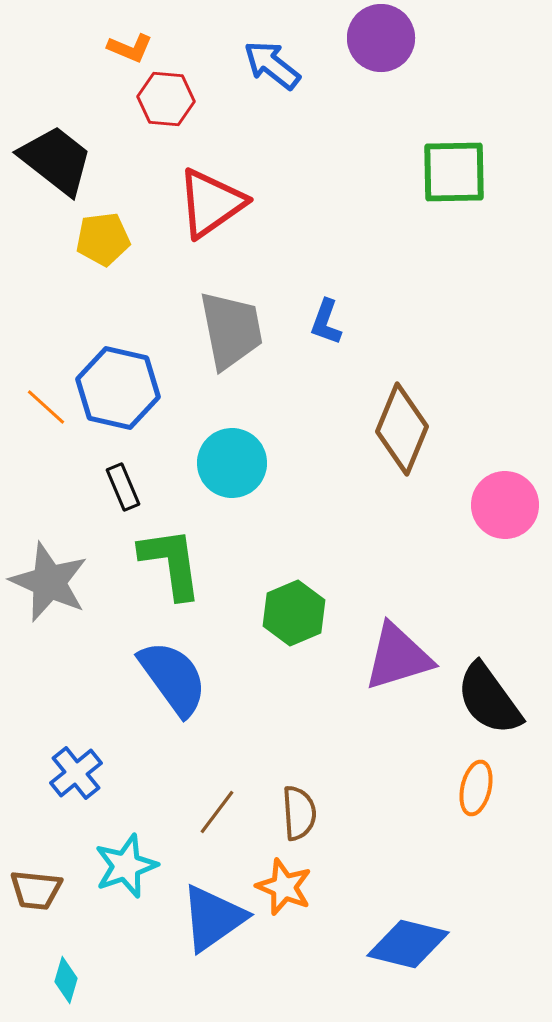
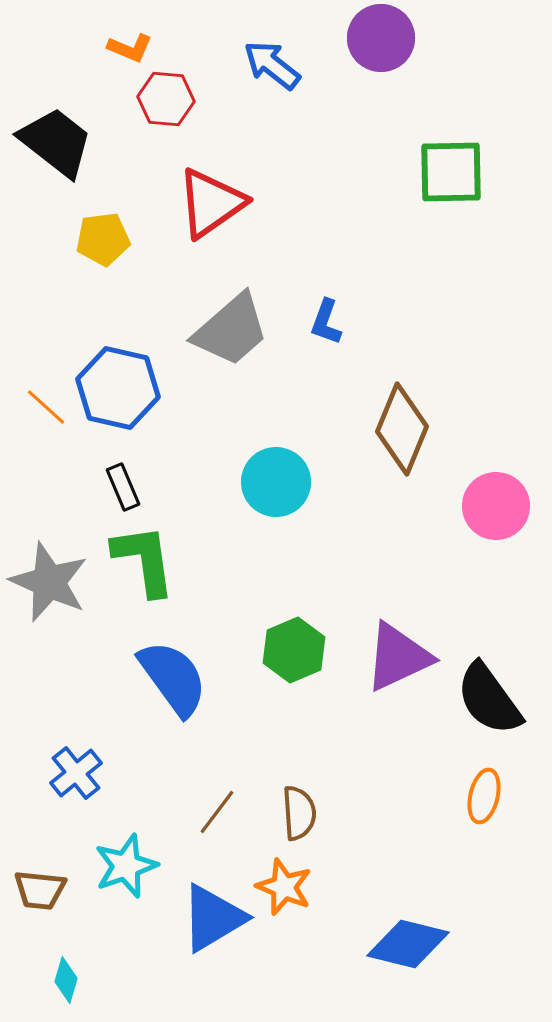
black trapezoid: moved 18 px up
green square: moved 3 px left
gray trapezoid: rotated 60 degrees clockwise
cyan circle: moved 44 px right, 19 px down
pink circle: moved 9 px left, 1 px down
green L-shape: moved 27 px left, 3 px up
green hexagon: moved 37 px down
purple triangle: rotated 8 degrees counterclockwise
orange ellipse: moved 8 px right, 8 px down
brown trapezoid: moved 4 px right
blue triangle: rotated 4 degrees clockwise
